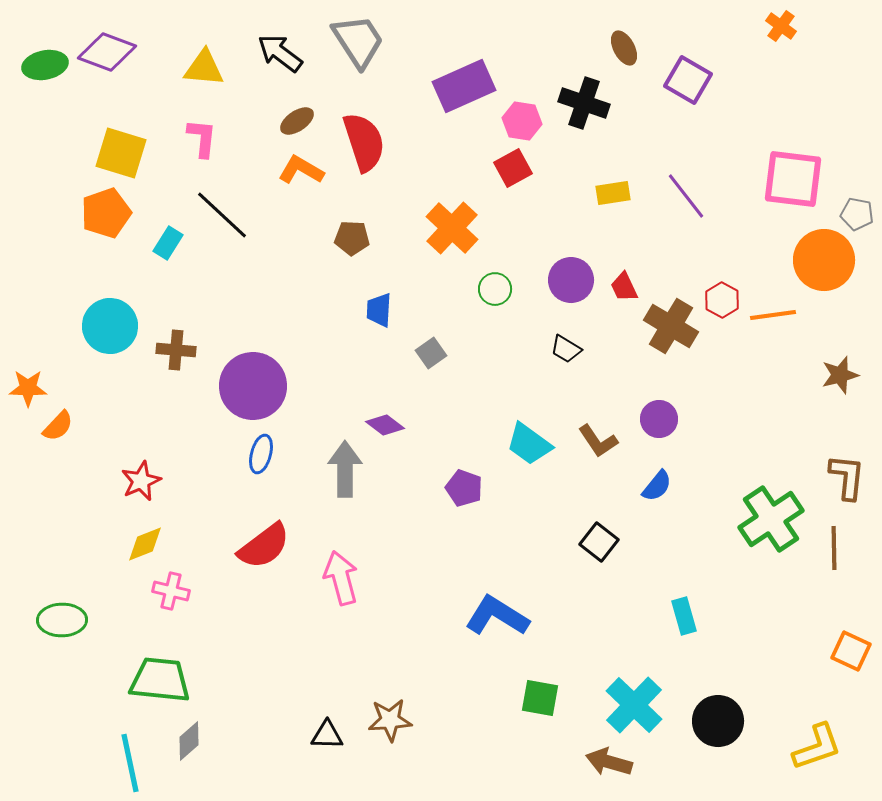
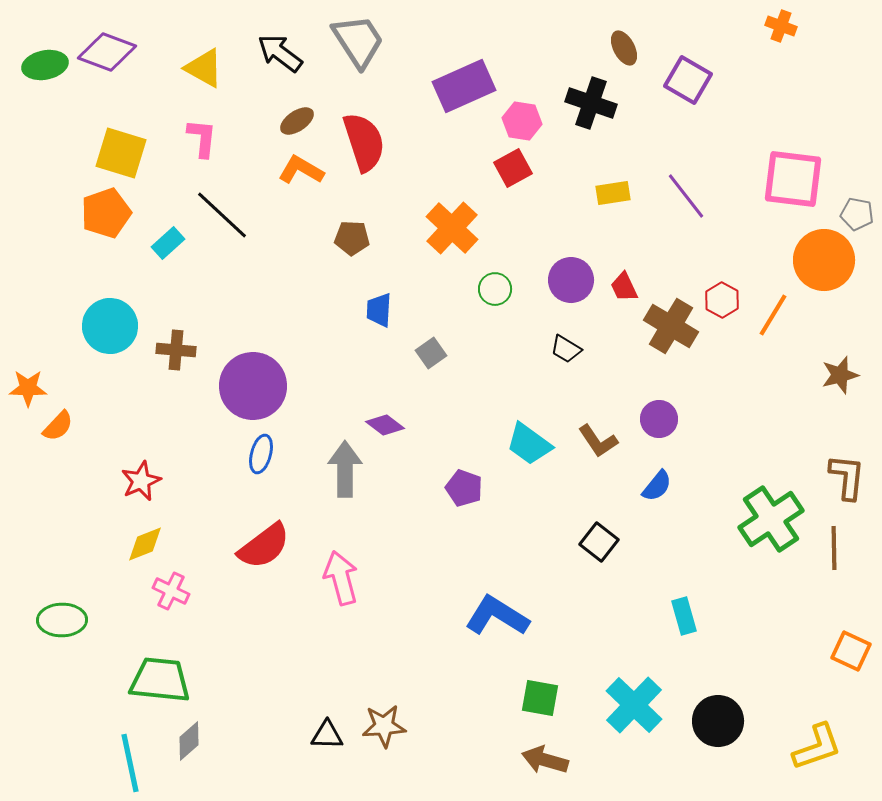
orange cross at (781, 26): rotated 16 degrees counterclockwise
yellow triangle at (204, 68): rotated 24 degrees clockwise
black cross at (584, 103): moved 7 px right
cyan rectangle at (168, 243): rotated 16 degrees clockwise
orange line at (773, 315): rotated 51 degrees counterclockwise
pink cross at (171, 591): rotated 12 degrees clockwise
brown star at (390, 720): moved 6 px left, 6 px down
brown arrow at (609, 762): moved 64 px left, 2 px up
